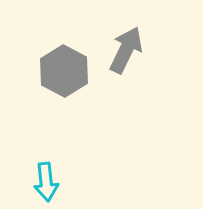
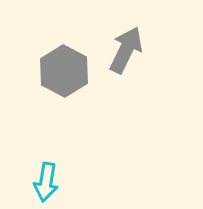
cyan arrow: rotated 15 degrees clockwise
